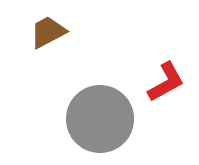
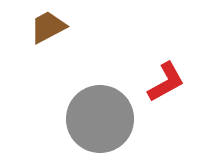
brown trapezoid: moved 5 px up
